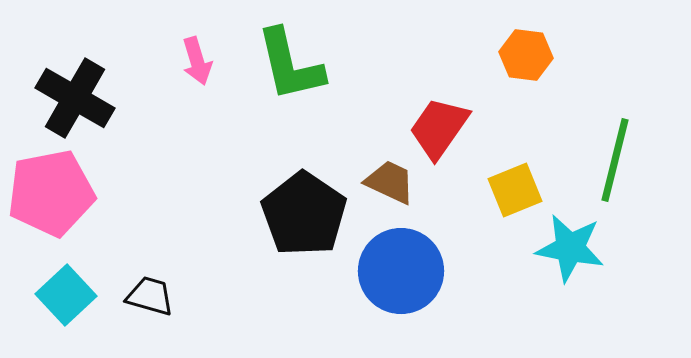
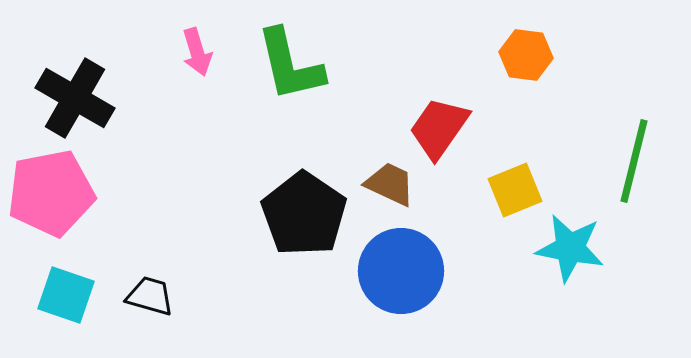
pink arrow: moved 9 px up
green line: moved 19 px right, 1 px down
brown trapezoid: moved 2 px down
cyan square: rotated 28 degrees counterclockwise
